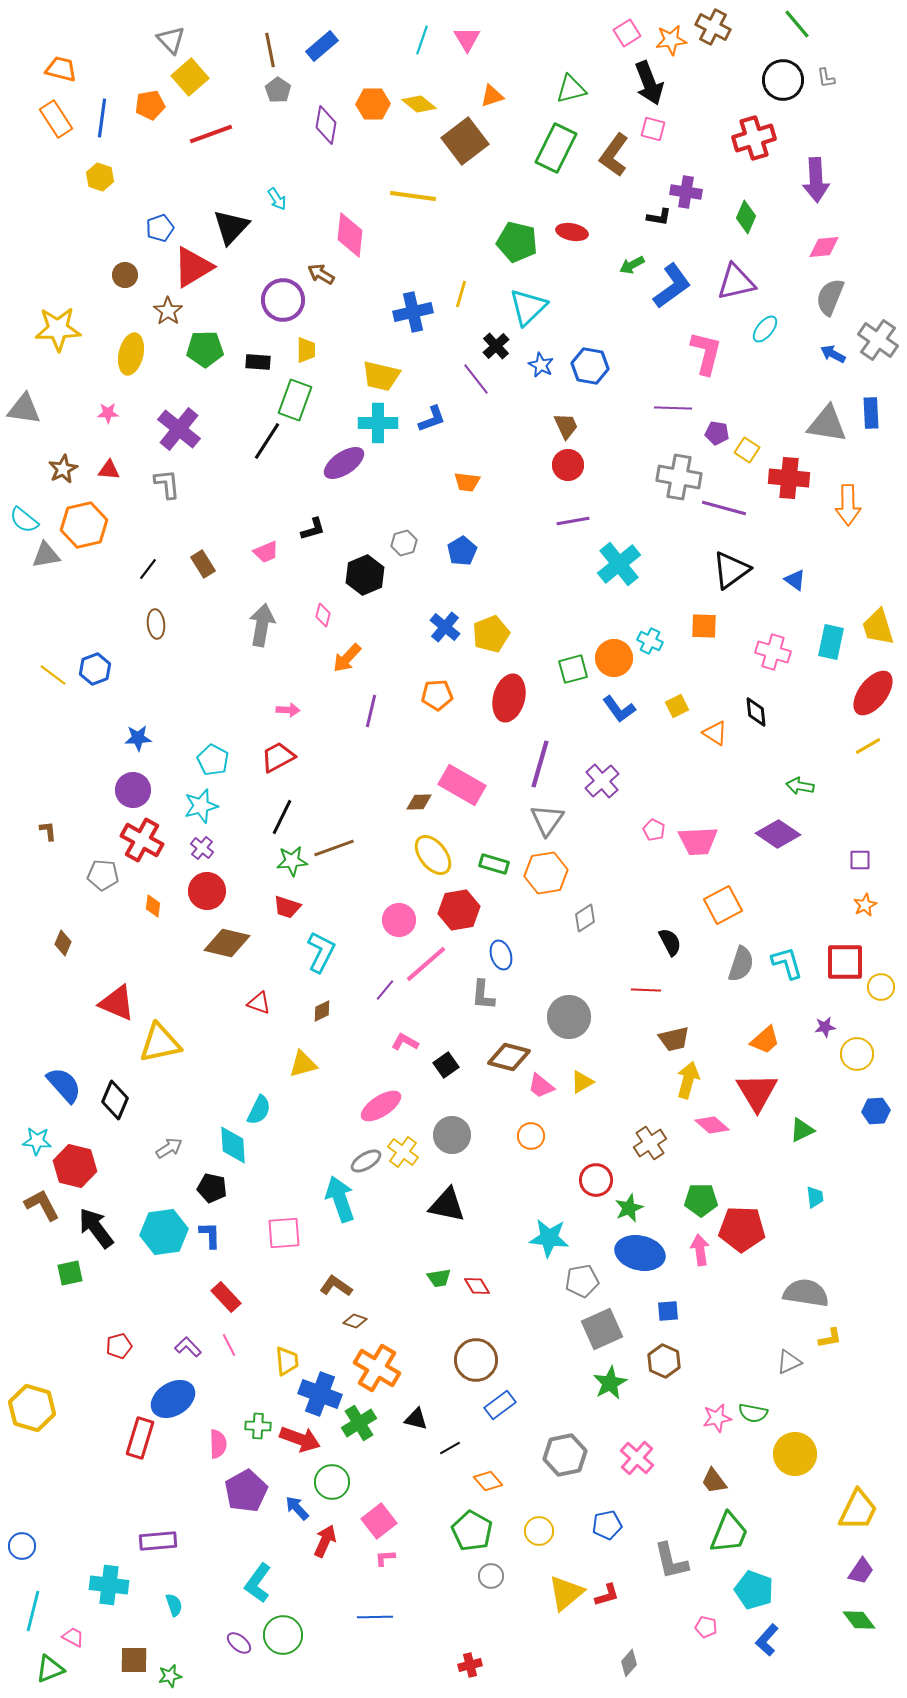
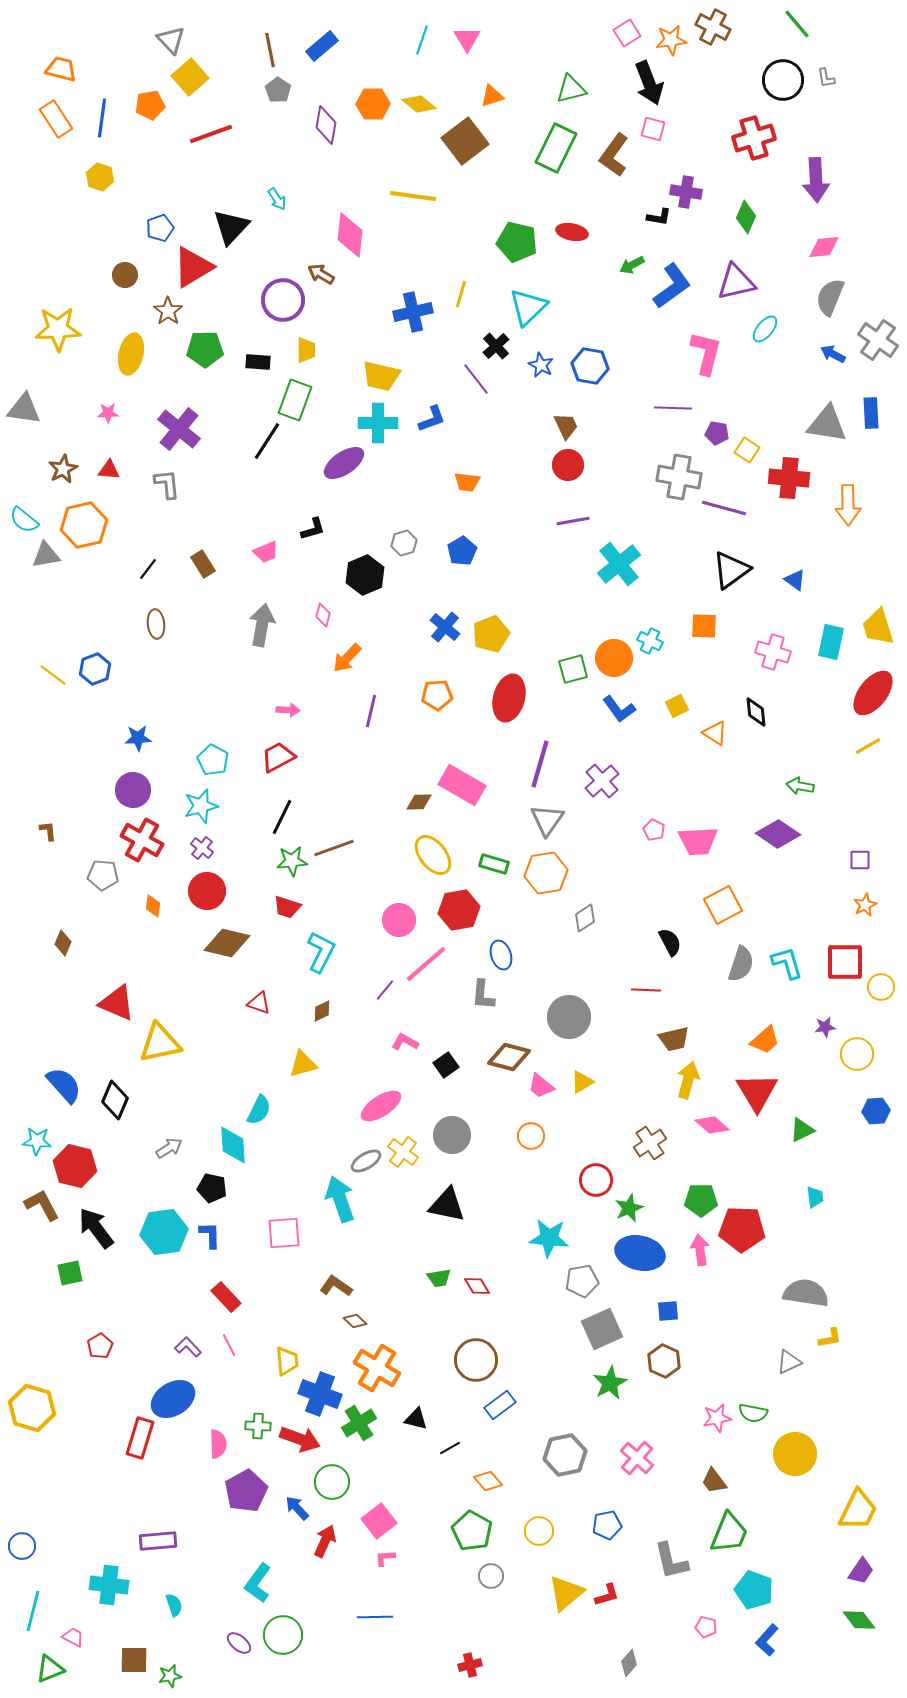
brown diamond at (355, 1321): rotated 25 degrees clockwise
red pentagon at (119, 1346): moved 19 px left; rotated 15 degrees counterclockwise
